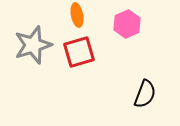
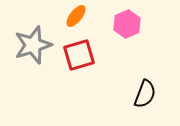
orange ellipse: moved 1 px left, 1 px down; rotated 50 degrees clockwise
red square: moved 3 px down
